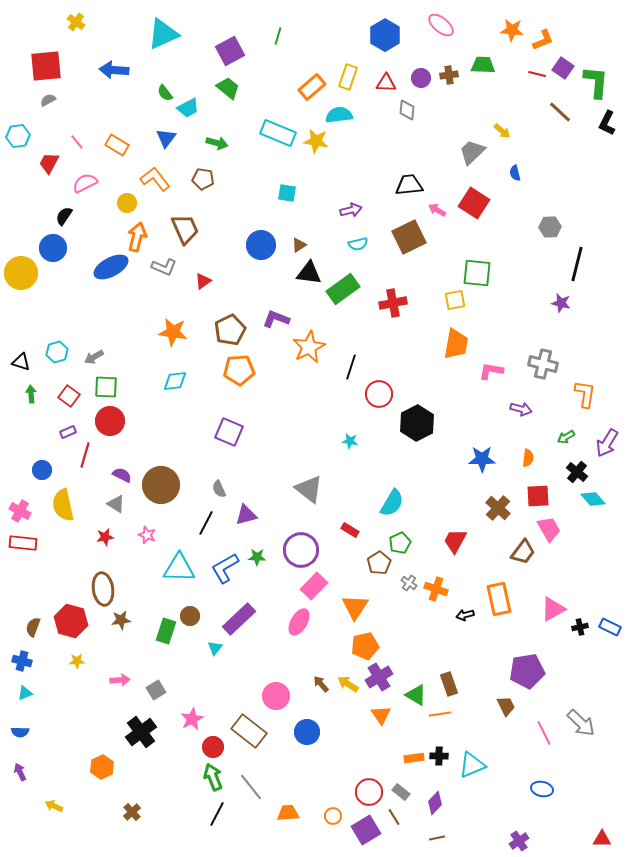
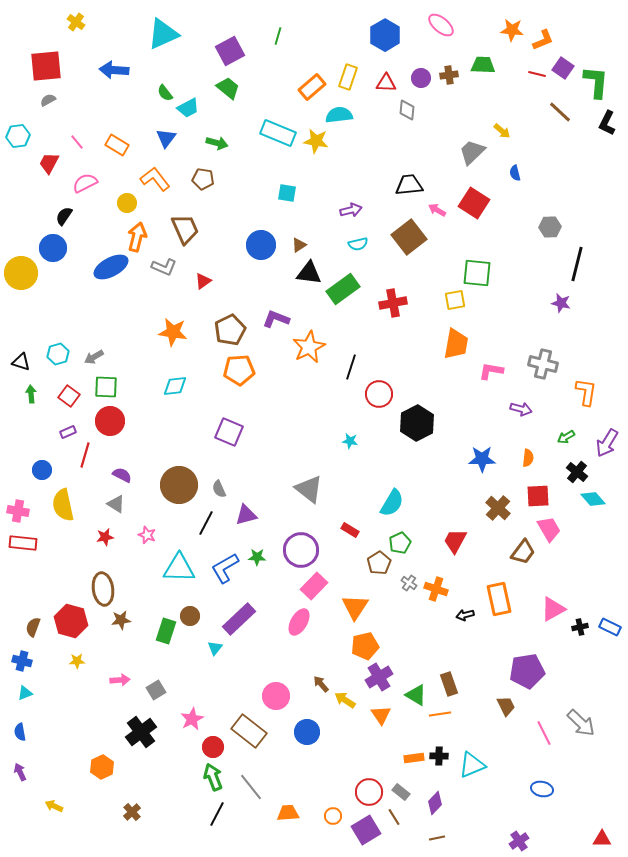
brown square at (409, 237): rotated 12 degrees counterclockwise
cyan hexagon at (57, 352): moved 1 px right, 2 px down
cyan diamond at (175, 381): moved 5 px down
orange L-shape at (585, 394): moved 1 px right, 2 px up
brown circle at (161, 485): moved 18 px right
pink cross at (20, 511): moved 2 px left; rotated 20 degrees counterclockwise
yellow arrow at (348, 684): moved 3 px left, 16 px down
blue semicircle at (20, 732): rotated 78 degrees clockwise
